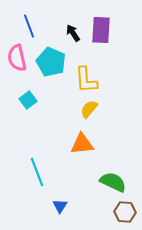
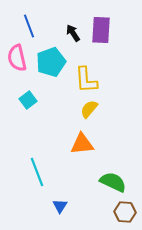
cyan pentagon: rotated 28 degrees clockwise
